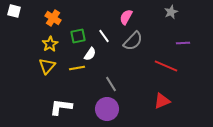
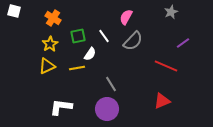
purple line: rotated 32 degrees counterclockwise
yellow triangle: rotated 24 degrees clockwise
